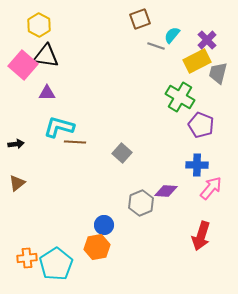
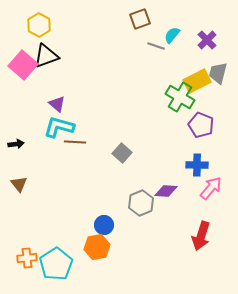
black triangle: rotated 28 degrees counterclockwise
yellow rectangle: moved 20 px down
purple triangle: moved 10 px right, 11 px down; rotated 42 degrees clockwise
brown triangle: moved 2 px right, 1 px down; rotated 30 degrees counterclockwise
